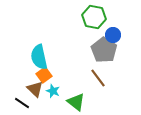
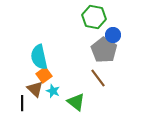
black line: rotated 56 degrees clockwise
